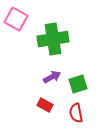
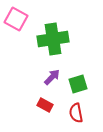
purple arrow: rotated 18 degrees counterclockwise
